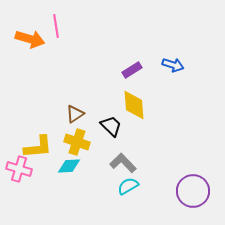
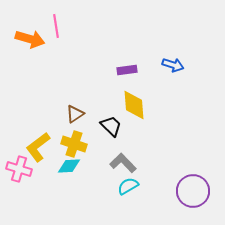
purple rectangle: moved 5 px left; rotated 24 degrees clockwise
yellow cross: moved 3 px left, 2 px down
yellow L-shape: rotated 148 degrees clockwise
